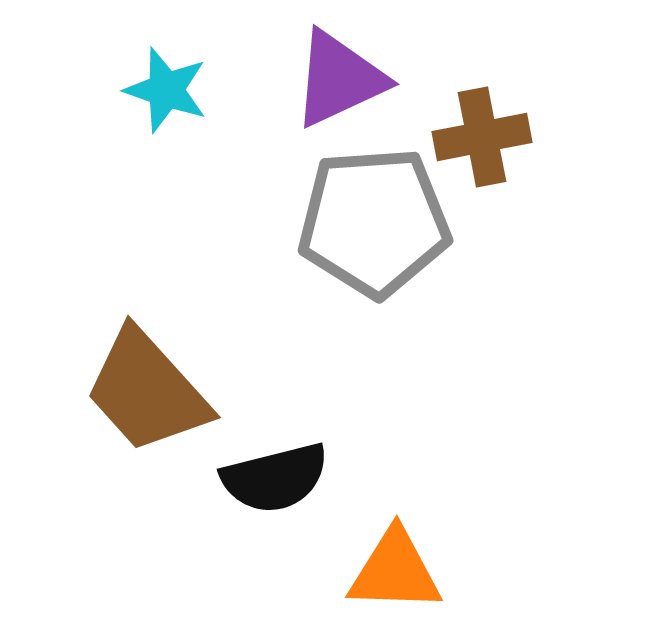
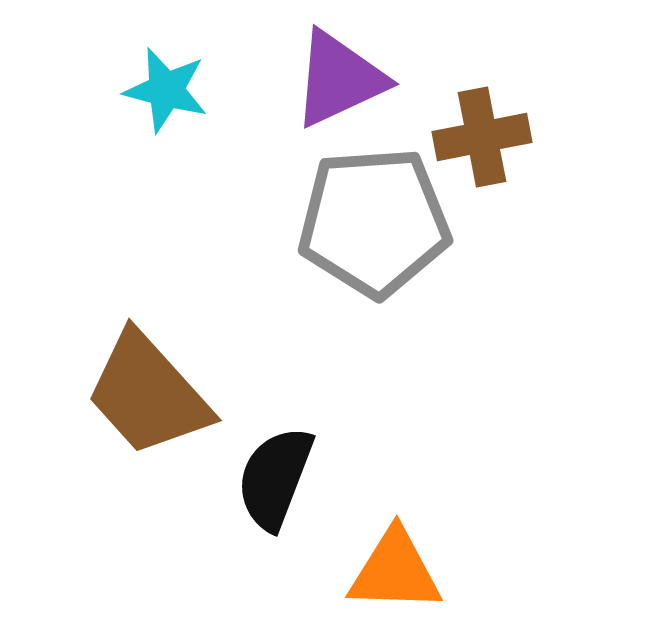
cyan star: rotated 4 degrees counterclockwise
brown trapezoid: moved 1 px right, 3 px down
black semicircle: rotated 125 degrees clockwise
